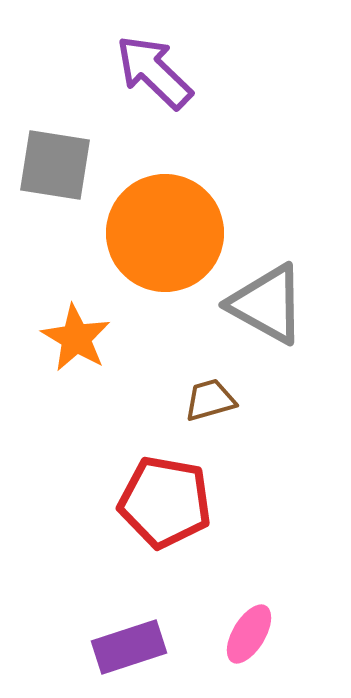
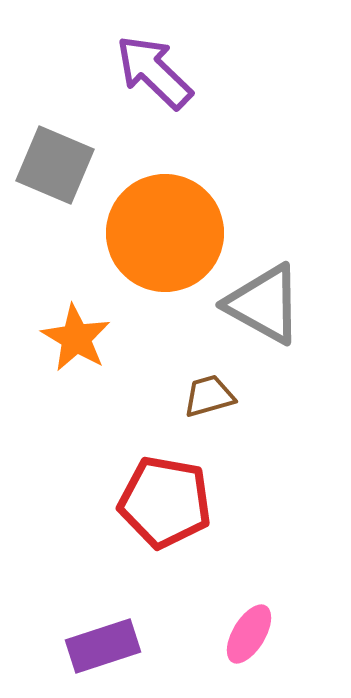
gray square: rotated 14 degrees clockwise
gray triangle: moved 3 px left
brown trapezoid: moved 1 px left, 4 px up
purple rectangle: moved 26 px left, 1 px up
